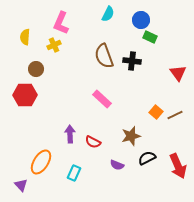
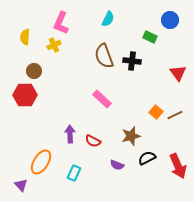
cyan semicircle: moved 5 px down
blue circle: moved 29 px right
brown circle: moved 2 px left, 2 px down
red semicircle: moved 1 px up
